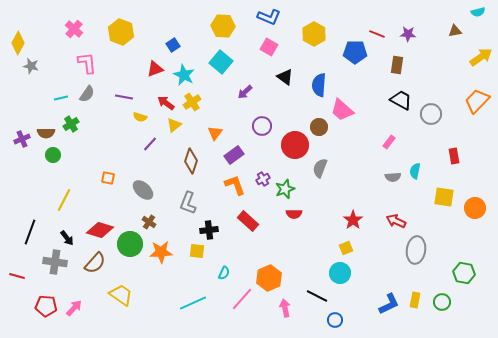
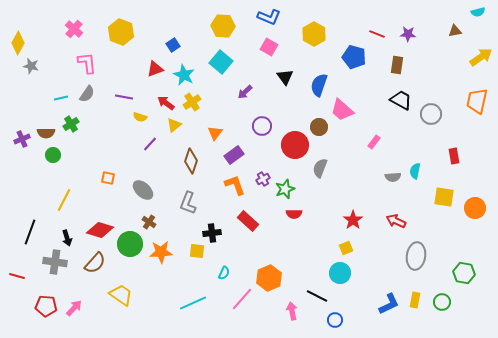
blue pentagon at (355, 52): moved 1 px left, 5 px down; rotated 15 degrees clockwise
black triangle at (285, 77): rotated 18 degrees clockwise
blue semicircle at (319, 85): rotated 15 degrees clockwise
orange trapezoid at (477, 101): rotated 32 degrees counterclockwise
pink rectangle at (389, 142): moved 15 px left
black cross at (209, 230): moved 3 px right, 3 px down
black arrow at (67, 238): rotated 21 degrees clockwise
gray ellipse at (416, 250): moved 6 px down
pink arrow at (285, 308): moved 7 px right, 3 px down
